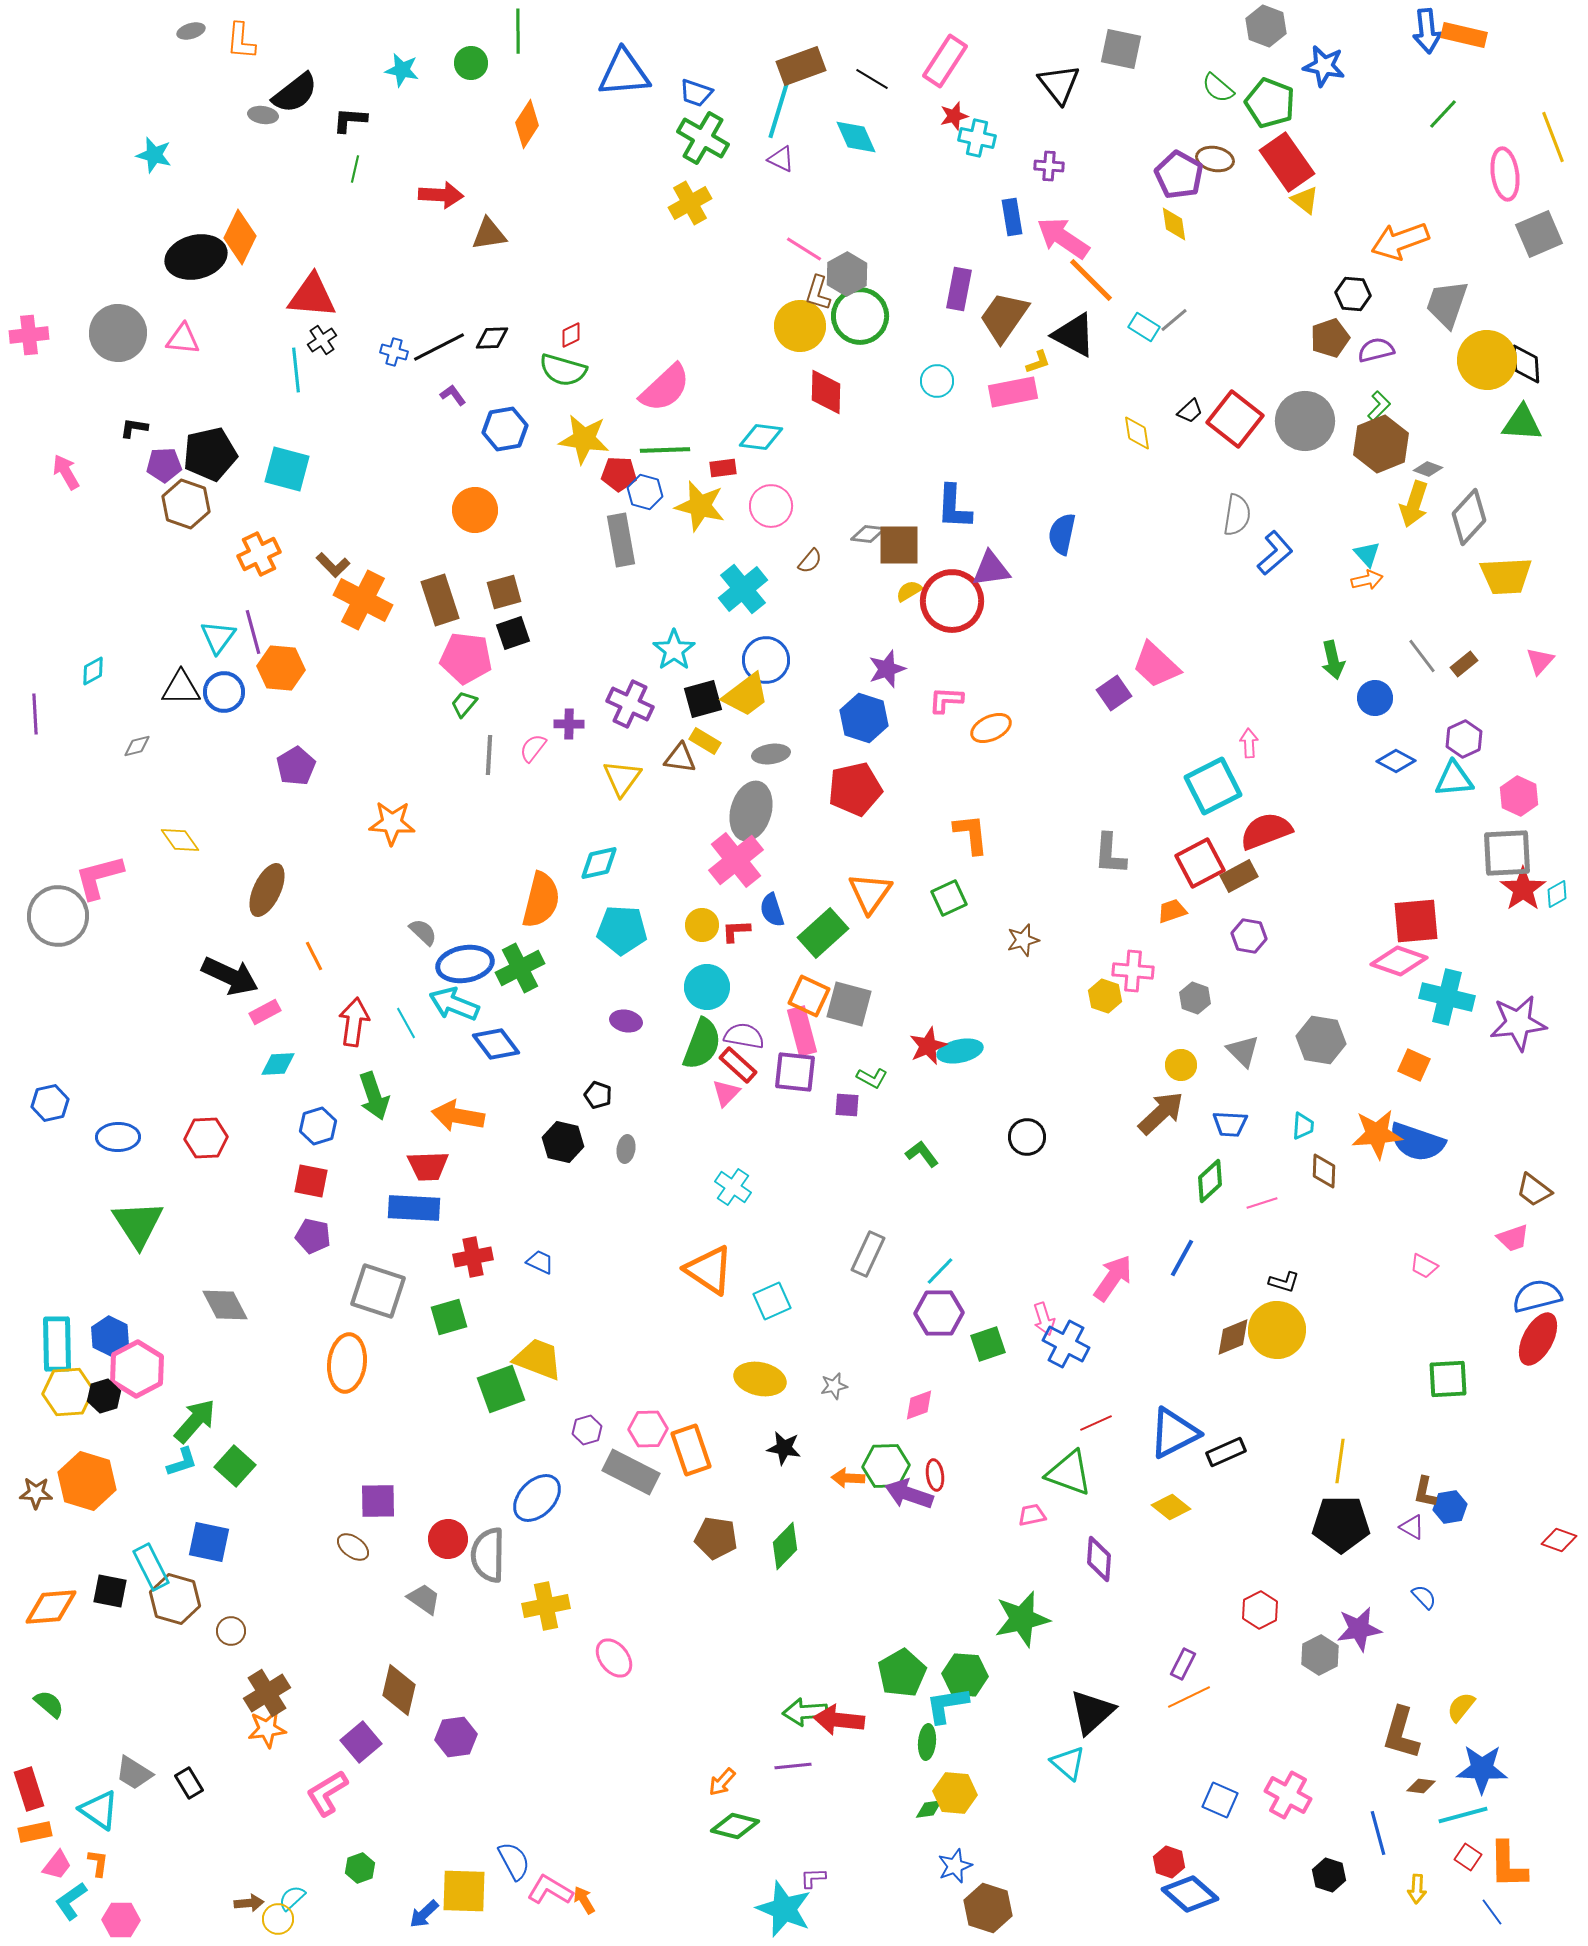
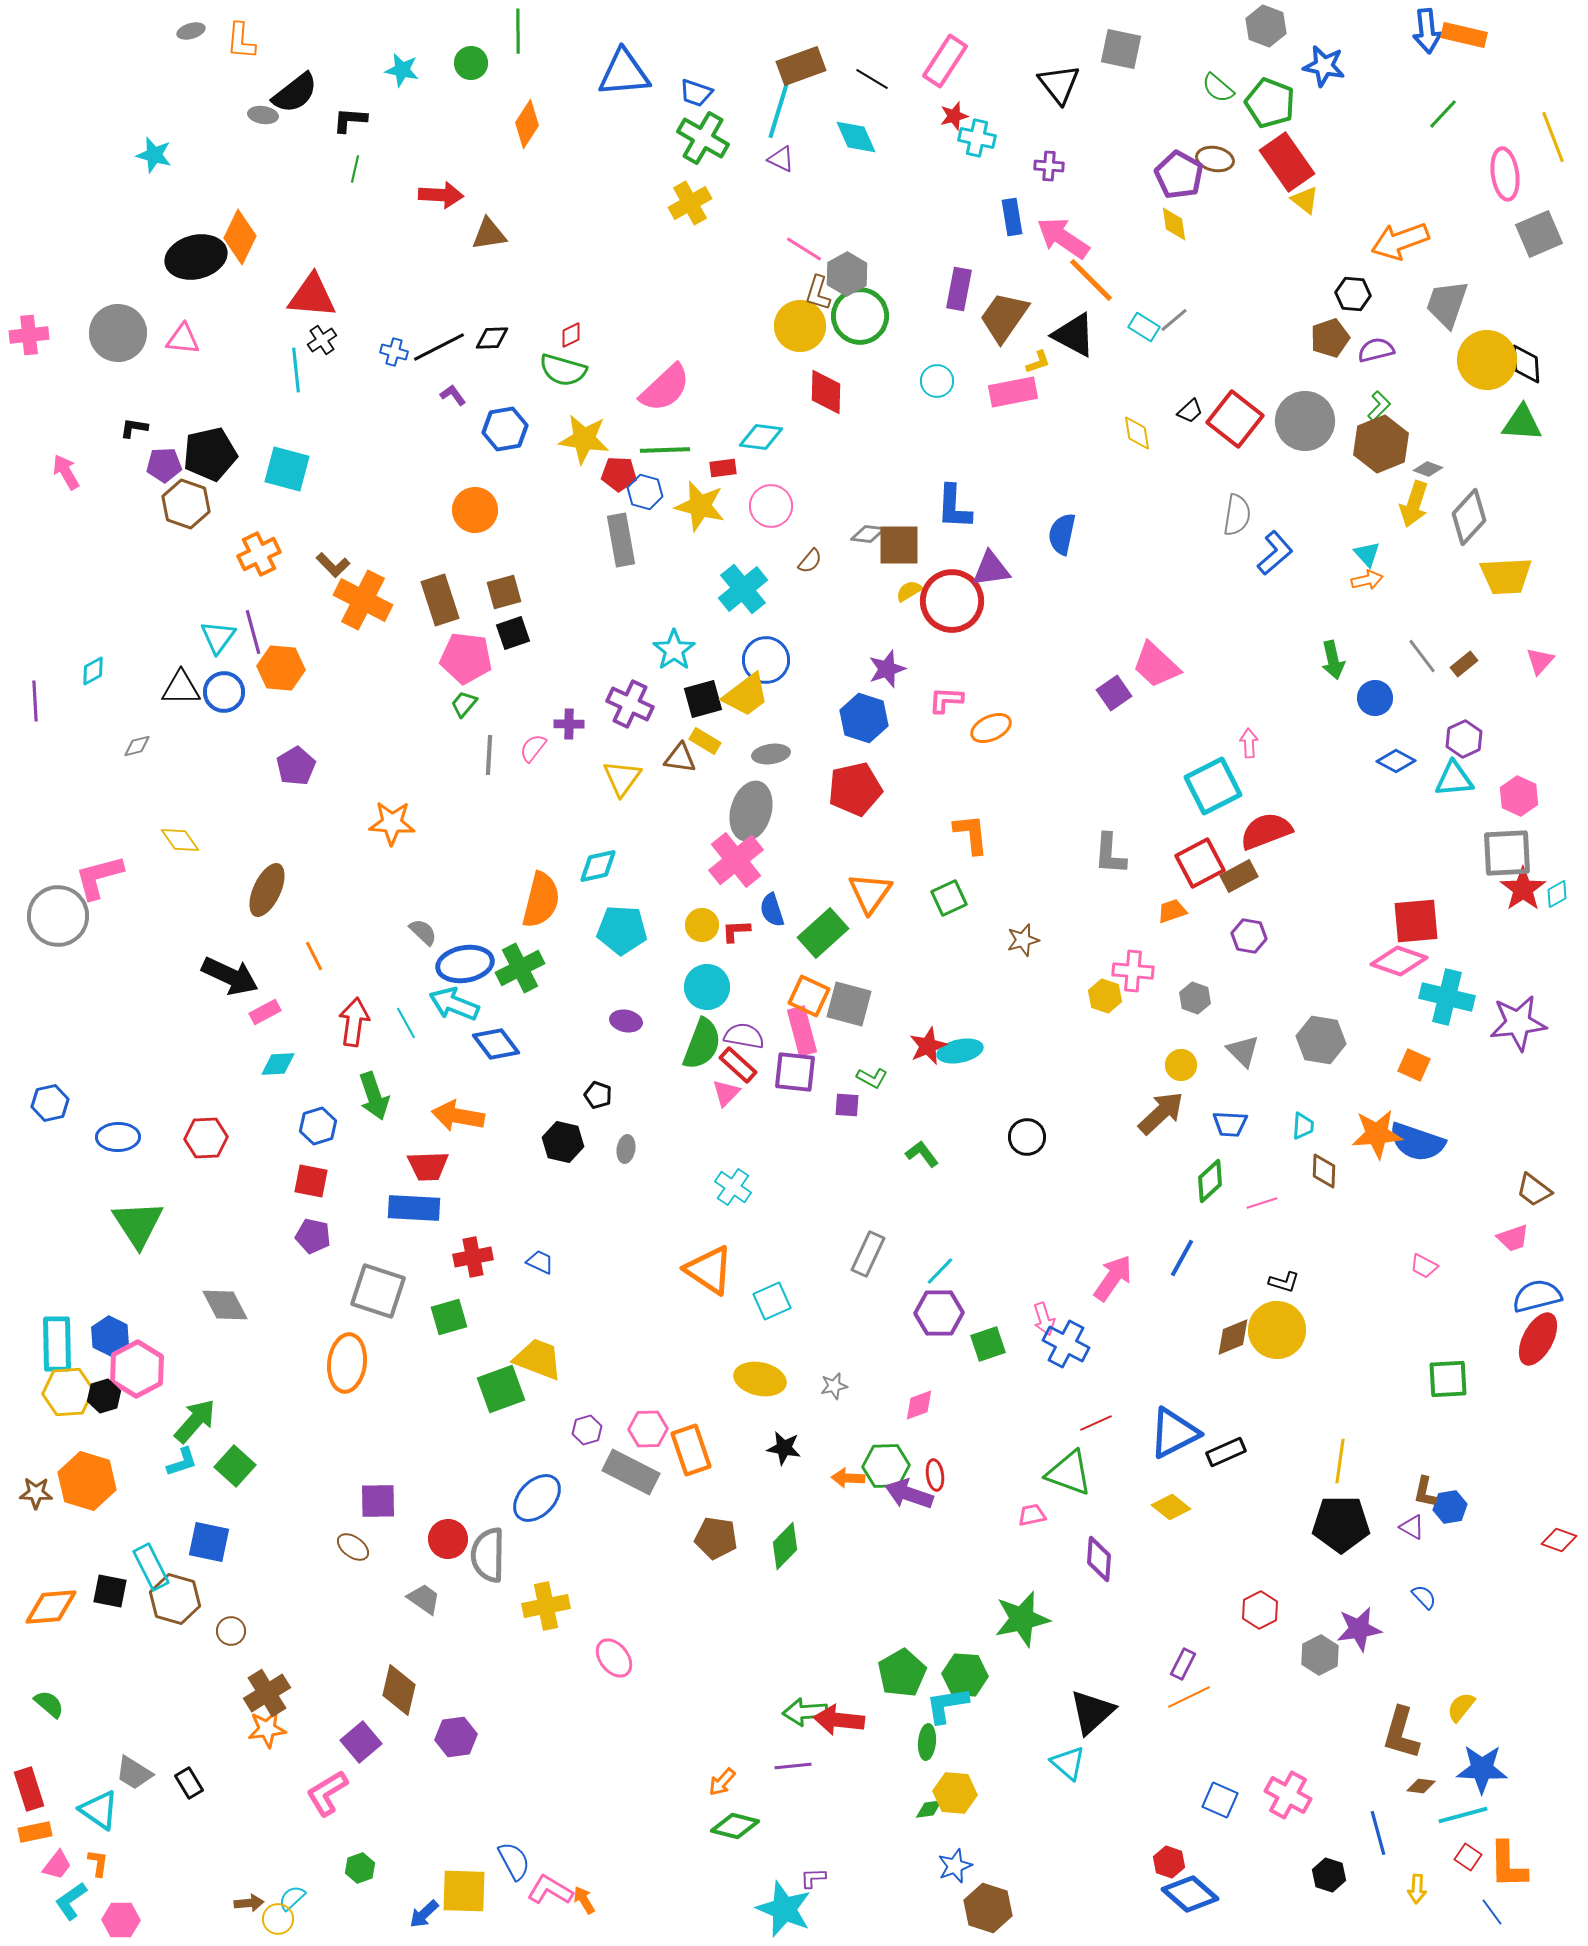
purple line at (35, 714): moved 13 px up
cyan diamond at (599, 863): moved 1 px left, 3 px down
